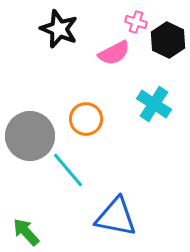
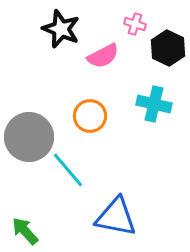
pink cross: moved 1 px left, 2 px down
black star: moved 2 px right
black hexagon: moved 8 px down
pink semicircle: moved 11 px left, 3 px down
cyan cross: rotated 20 degrees counterclockwise
orange circle: moved 4 px right, 3 px up
gray circle: moved 1 px left, 1 px down
green arrow: moved 1 px left, 1 px up
